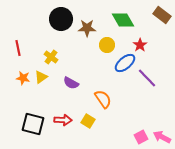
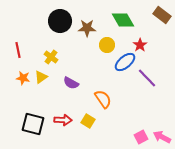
black circle: moved 1 px left, 2 px down
red line: moved 2 px down
blue ellipse: moved 1 px up
